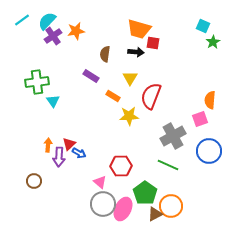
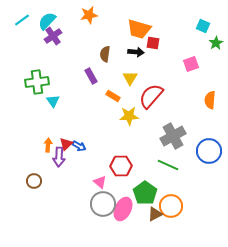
orange star: moved 13 px right, 16 px up
green star: moved 3 px right, 1 px down
purple rectangle: rotated 28 degrees clockwise
red semicircle: rotated 20 degrees clockwise
pink square: moved 9 px left, 55 px up
red triangle: moved 3 px left
blue arrow: moved 7 px up
